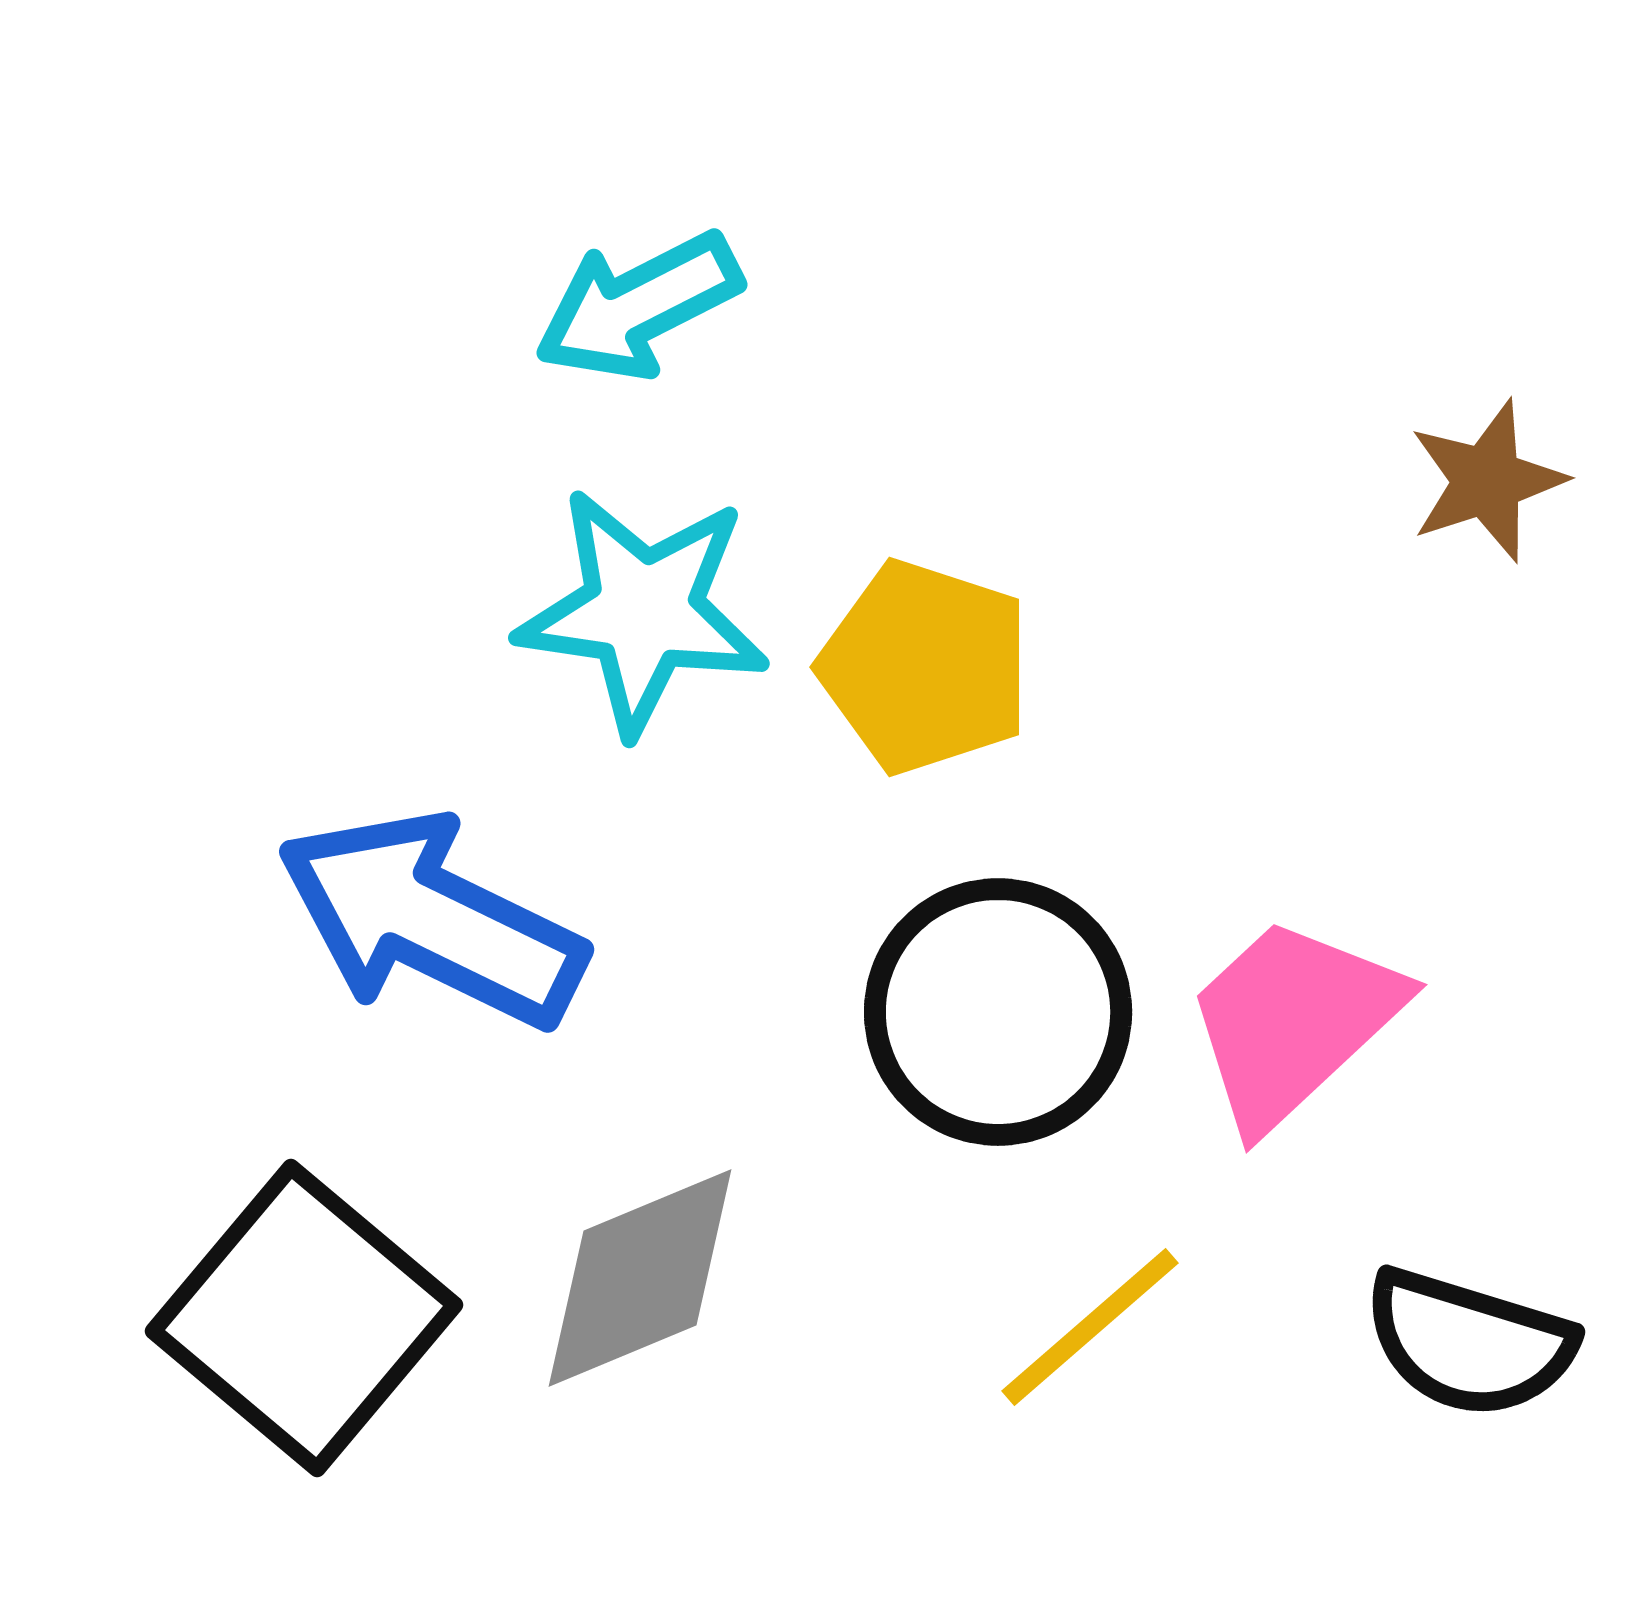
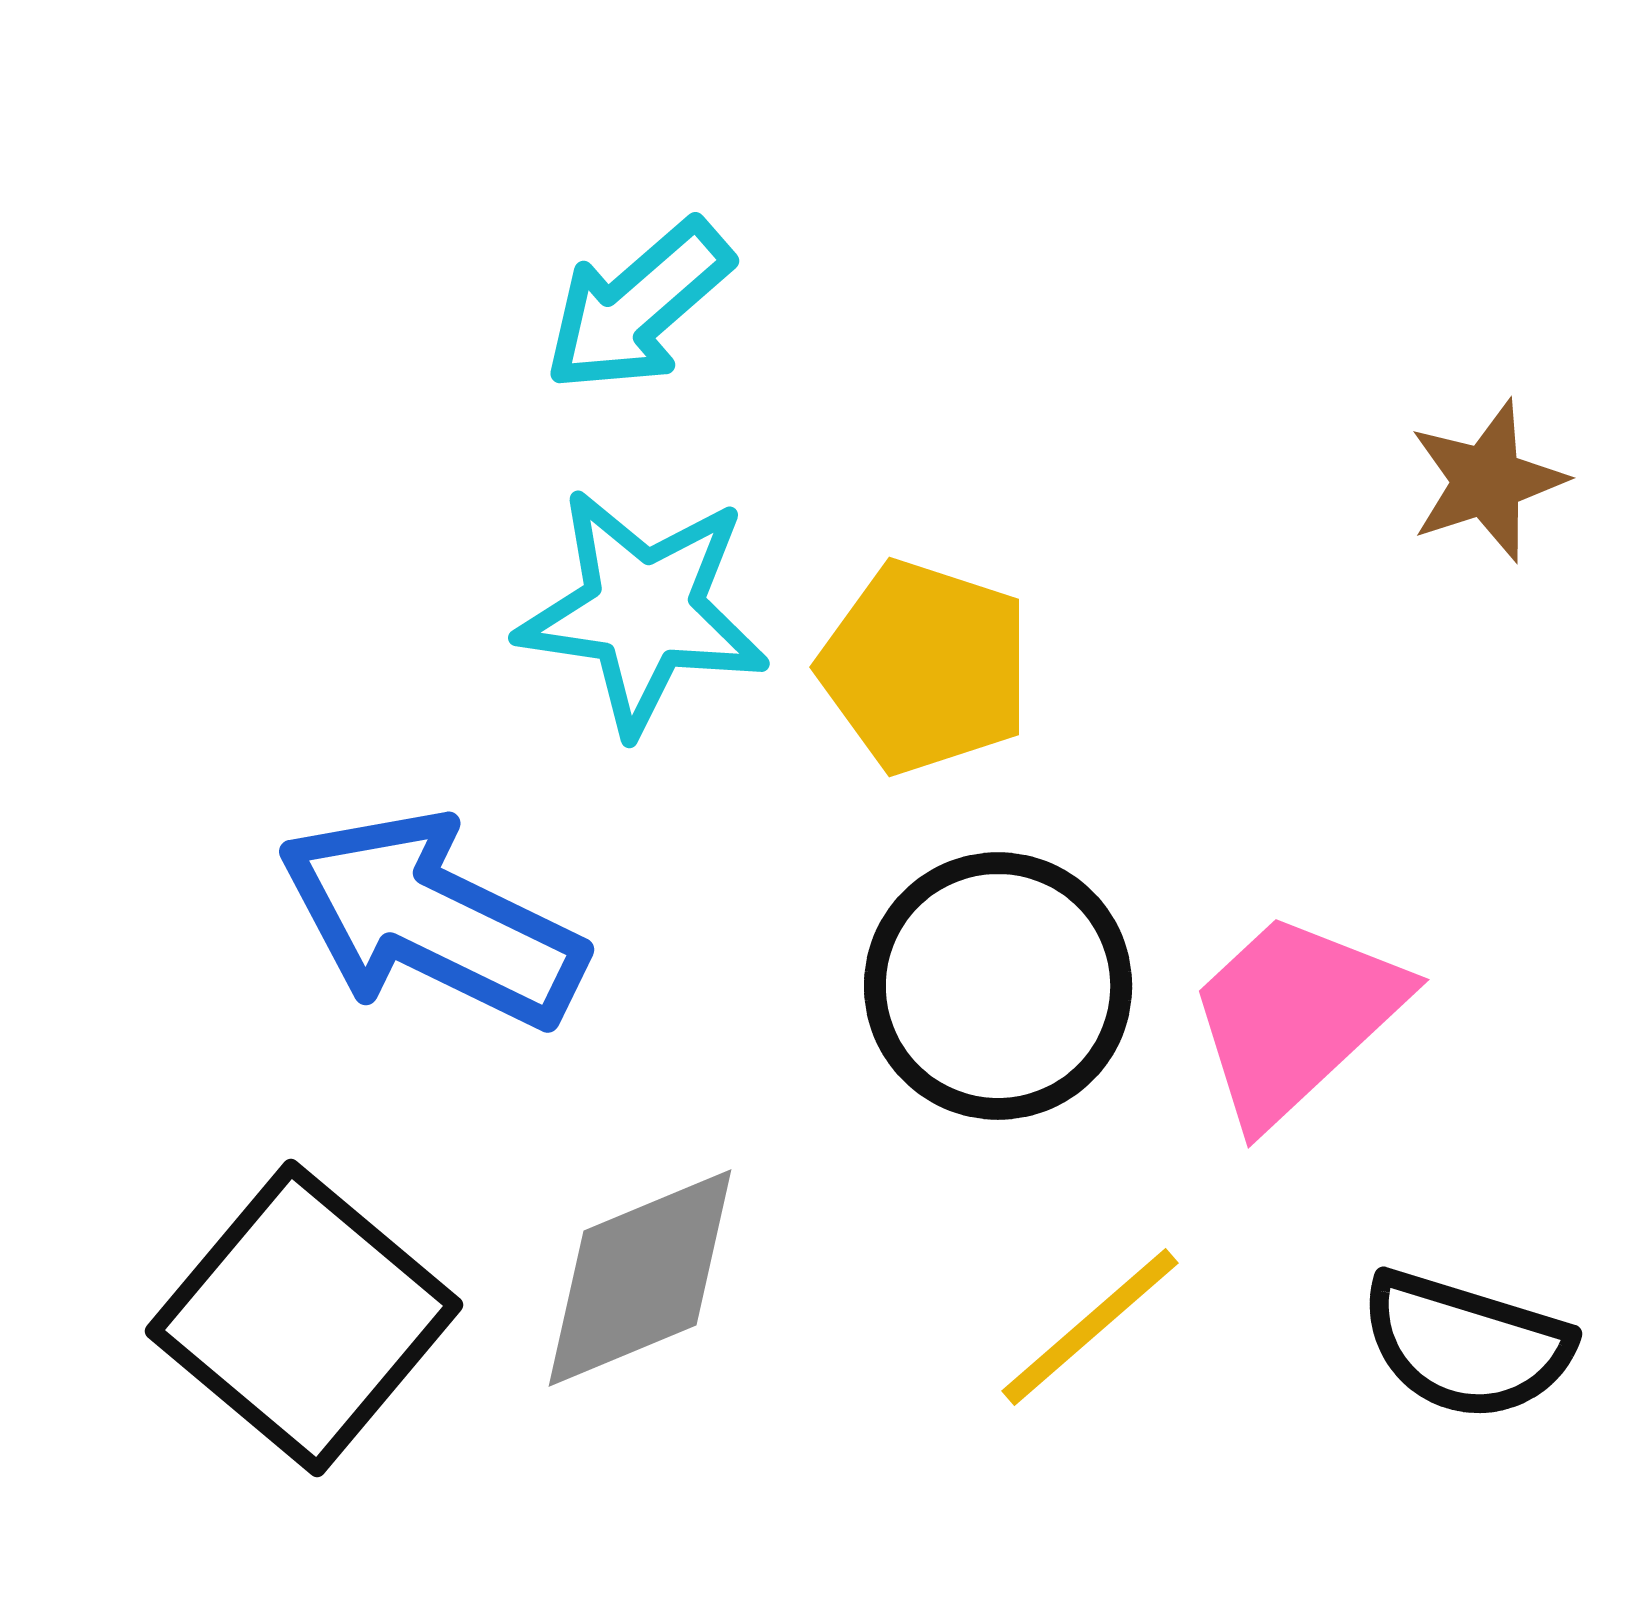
cyan arrow: rotated 14 degrees counterclockwise
black circle: moved 26 px up
pink trapezoid: moved 2 px right, 5 px up
black semicircle: moved 3 px left, 2 px down
